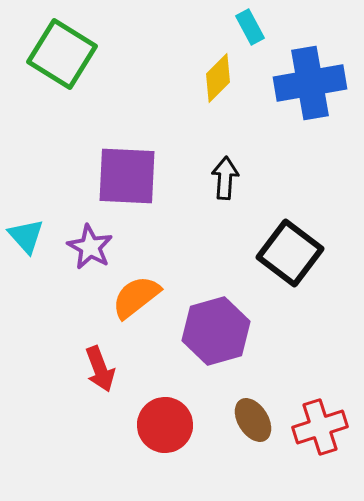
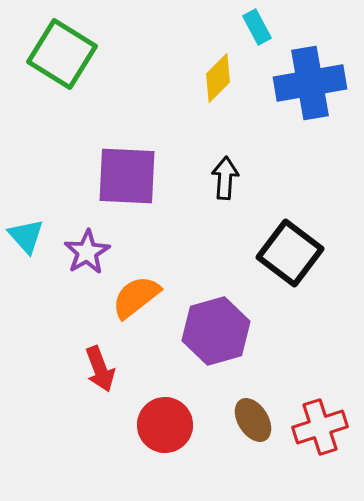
cyan rectangle: moved 7 px right
purple star: moved 3 px left, 5 px down; rotated 12 degrees clockwise
